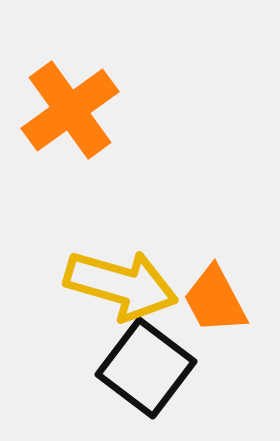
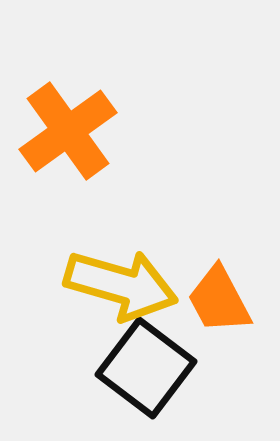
orange cross: moved 2 px left, 21 px down
orange trapezoid: moved 4 px right
